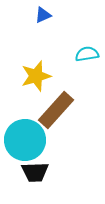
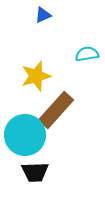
cyan circle: moved 5 px up
